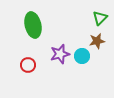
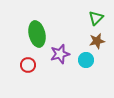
green triangle: moved 4 px left
green ellipse: moved 4 px right, 9 px down
cyan circle: moved 4 px right, 4 px down
